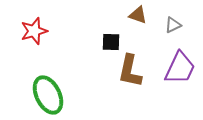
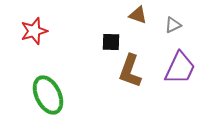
brown L-shape: rotated 8 degrees clockwise
